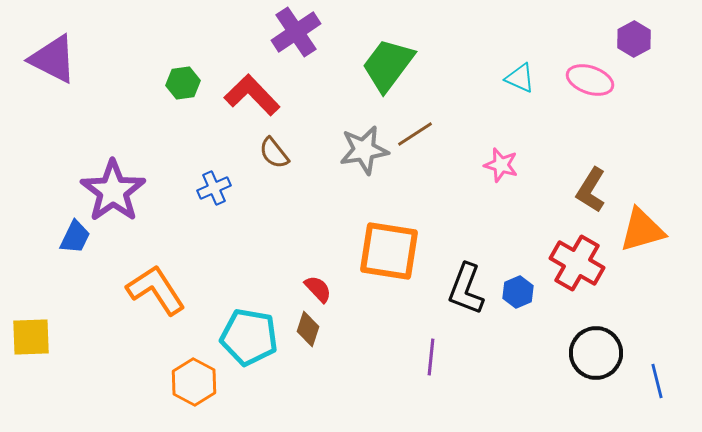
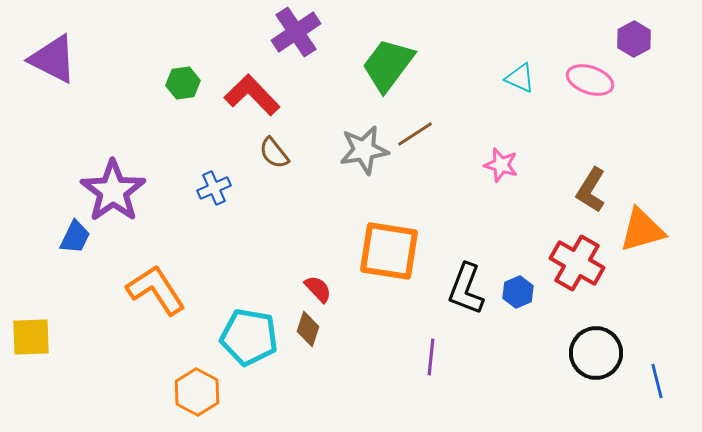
orange hexagon: moved 3 px right, 10 px down
